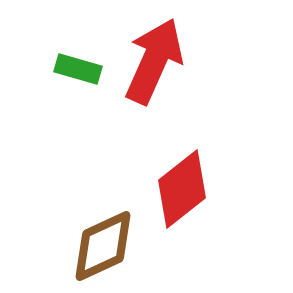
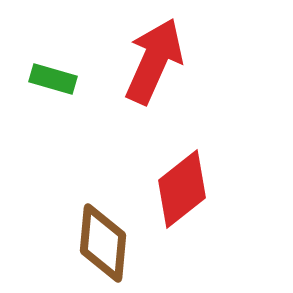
green rectangle: moved 25 px left, 10 px down
brown diamond: moved 3 px up; rotated 60 degrees counterclockwise
